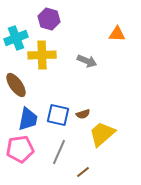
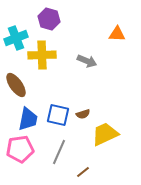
yellow trapezoid: moved 3 px right; rotated 16 degrees clockwise
